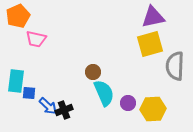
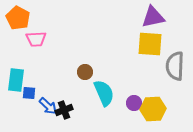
orange pentagon: moved 2 px down; rotated 20 degrees counterclockwise
pink trapezoid: rotated 15 degrees counterclockwise
yellow square: rotated 20 degrees clockwise
brown circle: moved 8 px left
cyan rectangle: moved 1 px up
purple circle: moved 6 px right
